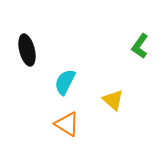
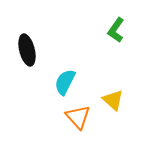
green L-shape: moved 24 px left, 16 px up
orange triangle: moved 11 px right, 7 px up; rotated 16 degrees clockwise
